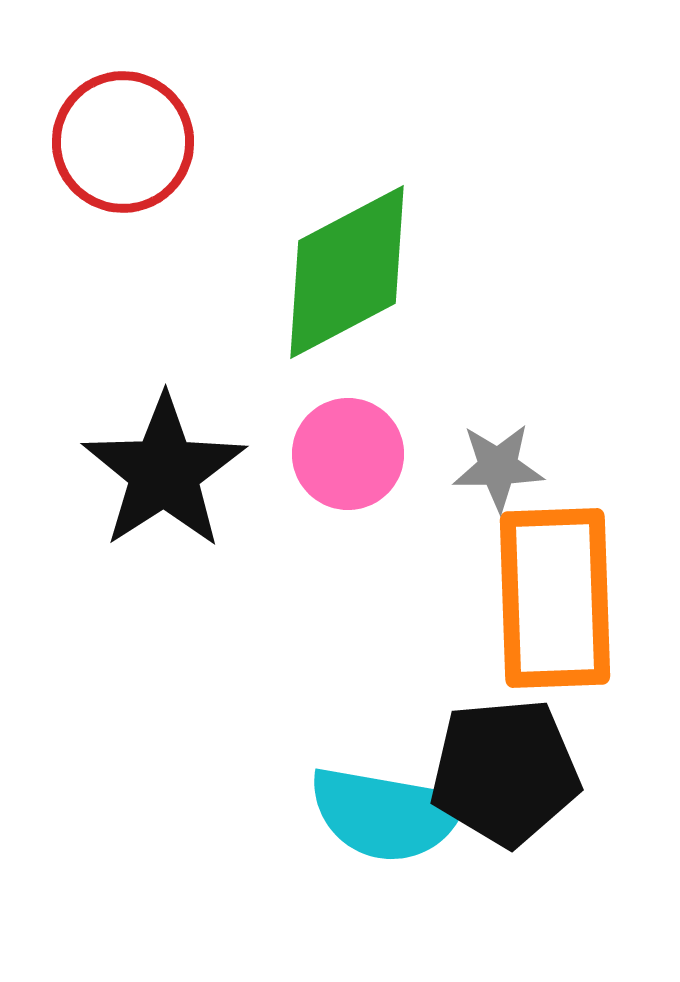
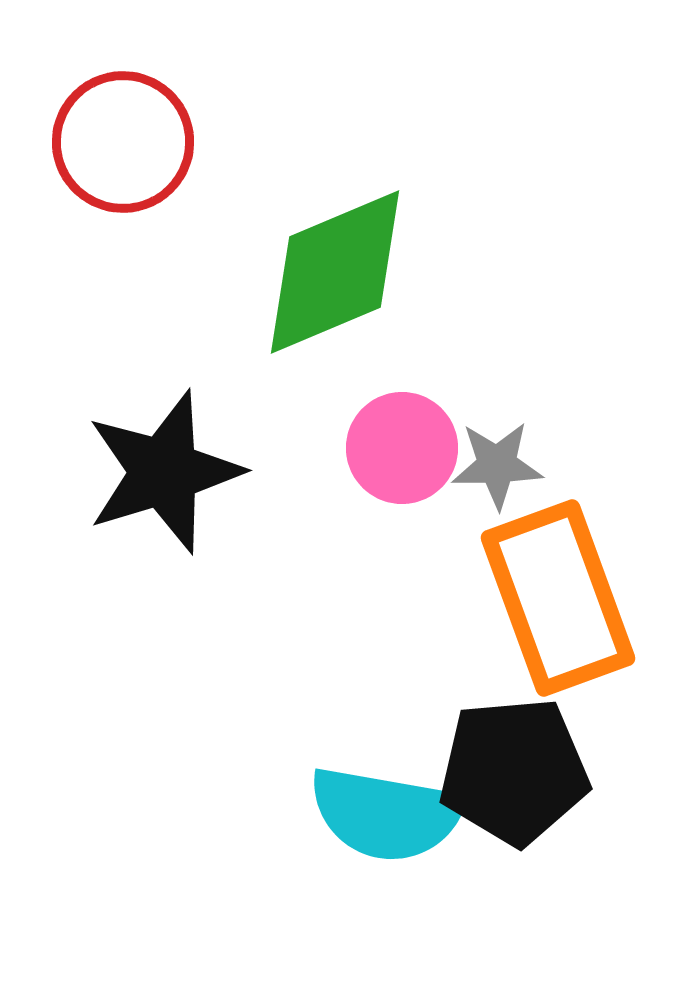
green diamond: moved 12 px left; rotated 5 degrees clockwise
pink circle: moved 54 px right, 6 px up
gray star: moved 1 px left, 2 px up
black star: rotated 16 degrees clockwise
orange rectangle: moved 3 px right; rotated 18 degrees counterclockwise
black pentagon: moved 9 px right, 1 px up
